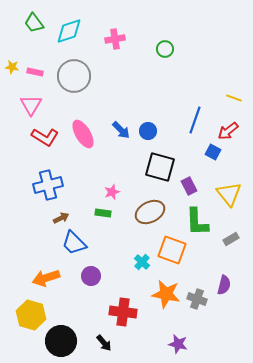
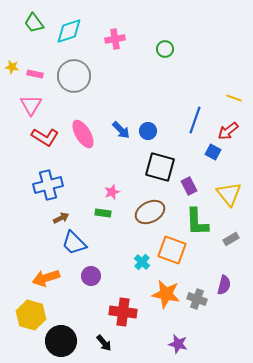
pink rectangle: moved 2 px down
